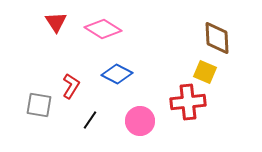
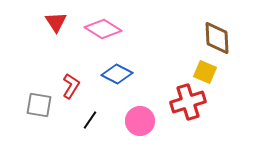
red cross: rotated 12 degrees counterclockwise
